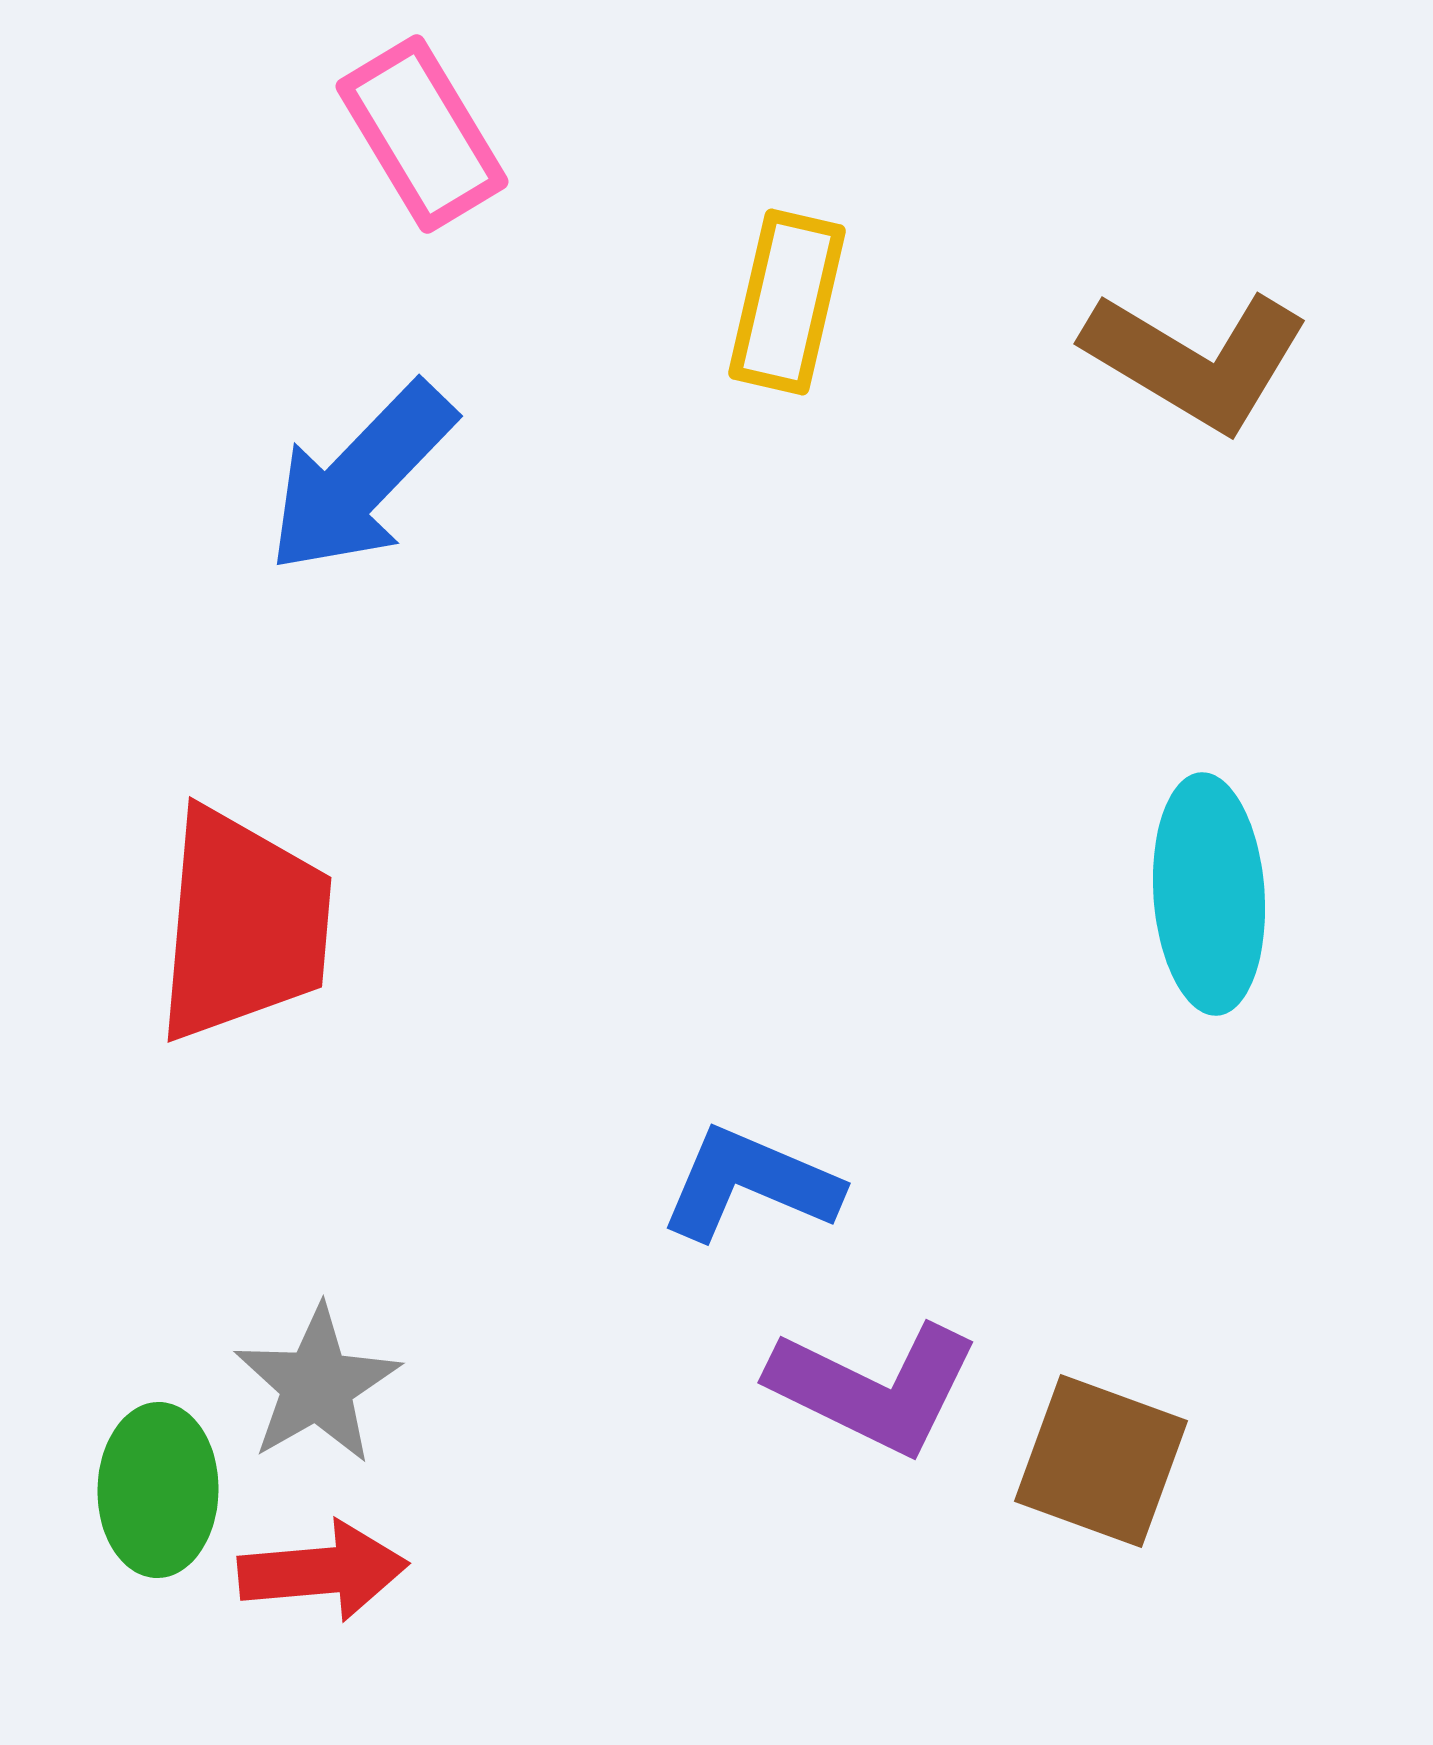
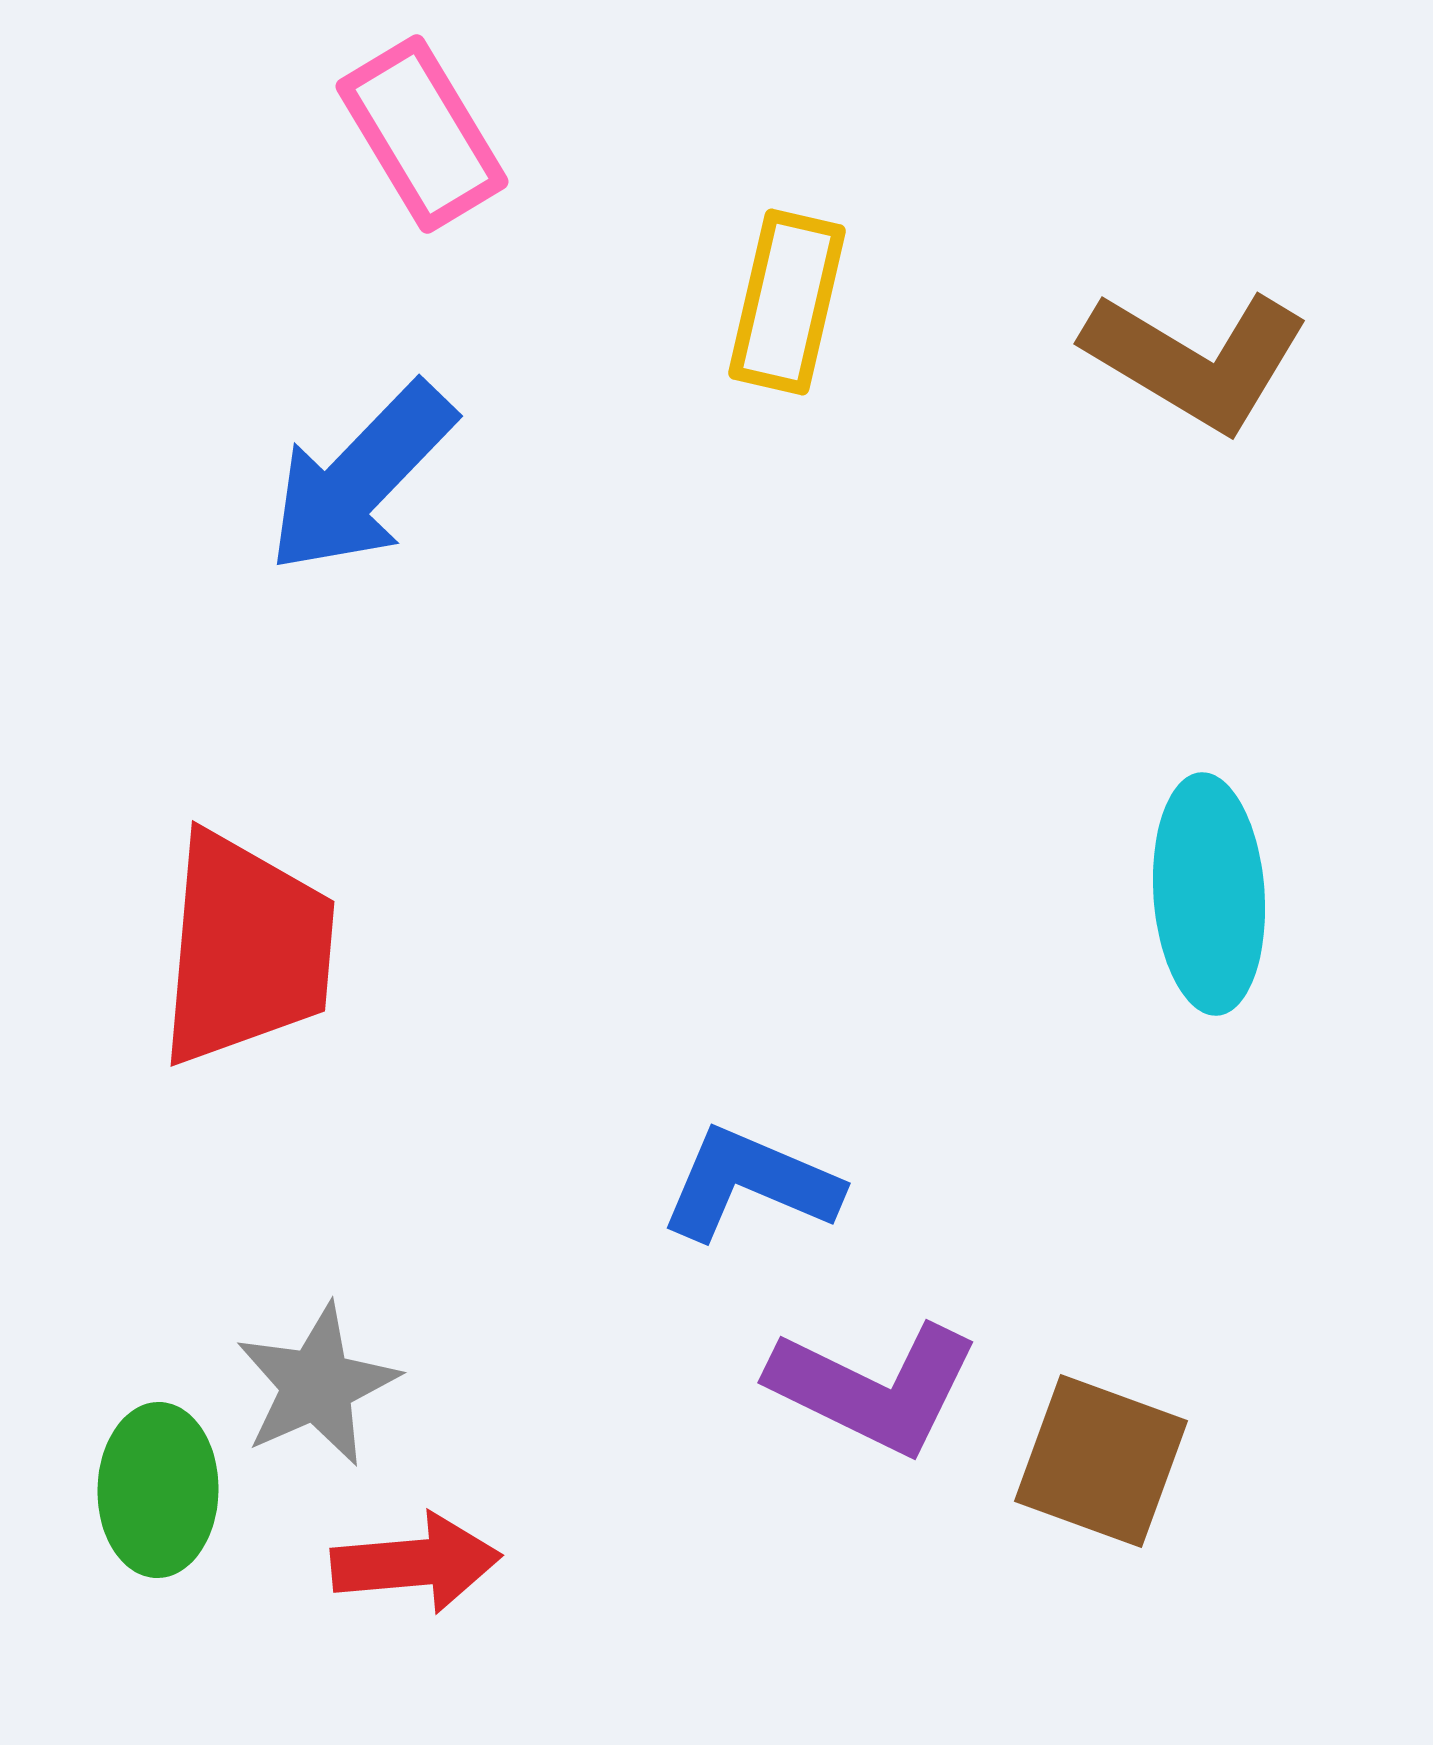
red trapezoid: moved 3 px right, 24 px down
gray star: rotated 6 degrees clockwise
red arrow: moved 93 px right, 8 px up
